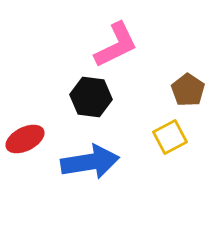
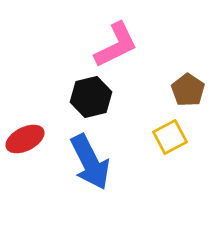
black hexagon: rotated 21 degrees counterclockwise
blue arrow: rotated 72 degrees clockwise
